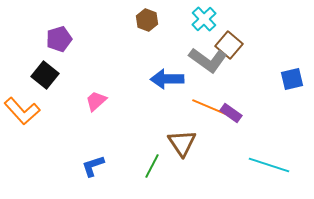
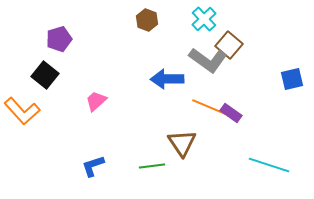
green line: rotated 55 degrees clockwise
